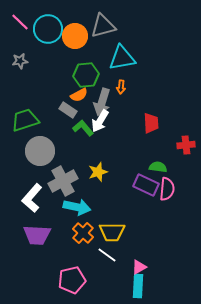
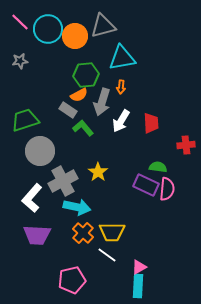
white arrow: moved 21 px right
yellow star: rotated 18 degrees counterclockwise
